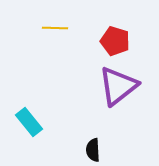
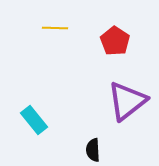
red pentagon: rotated 16 degrees clockwise
purple triangle: moved 9 px right, 15 px down
cyan rectangle: moved 5 px right, 2 px up
